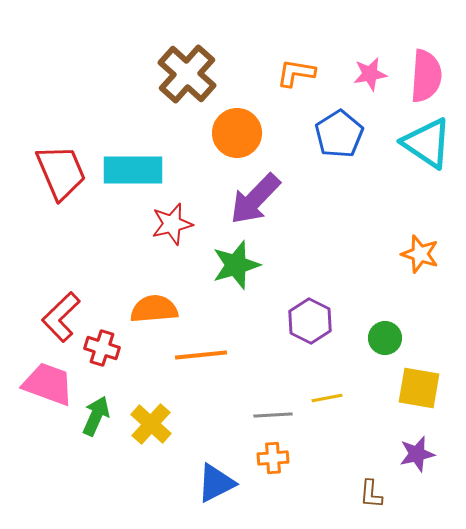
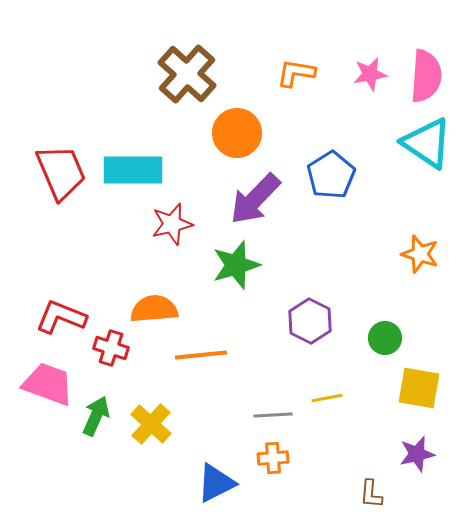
blue pentagon: moved 8 px left, 41 px down
red L-shape: rotated 66 degrees clockwise
red cross: moved 9 px right
